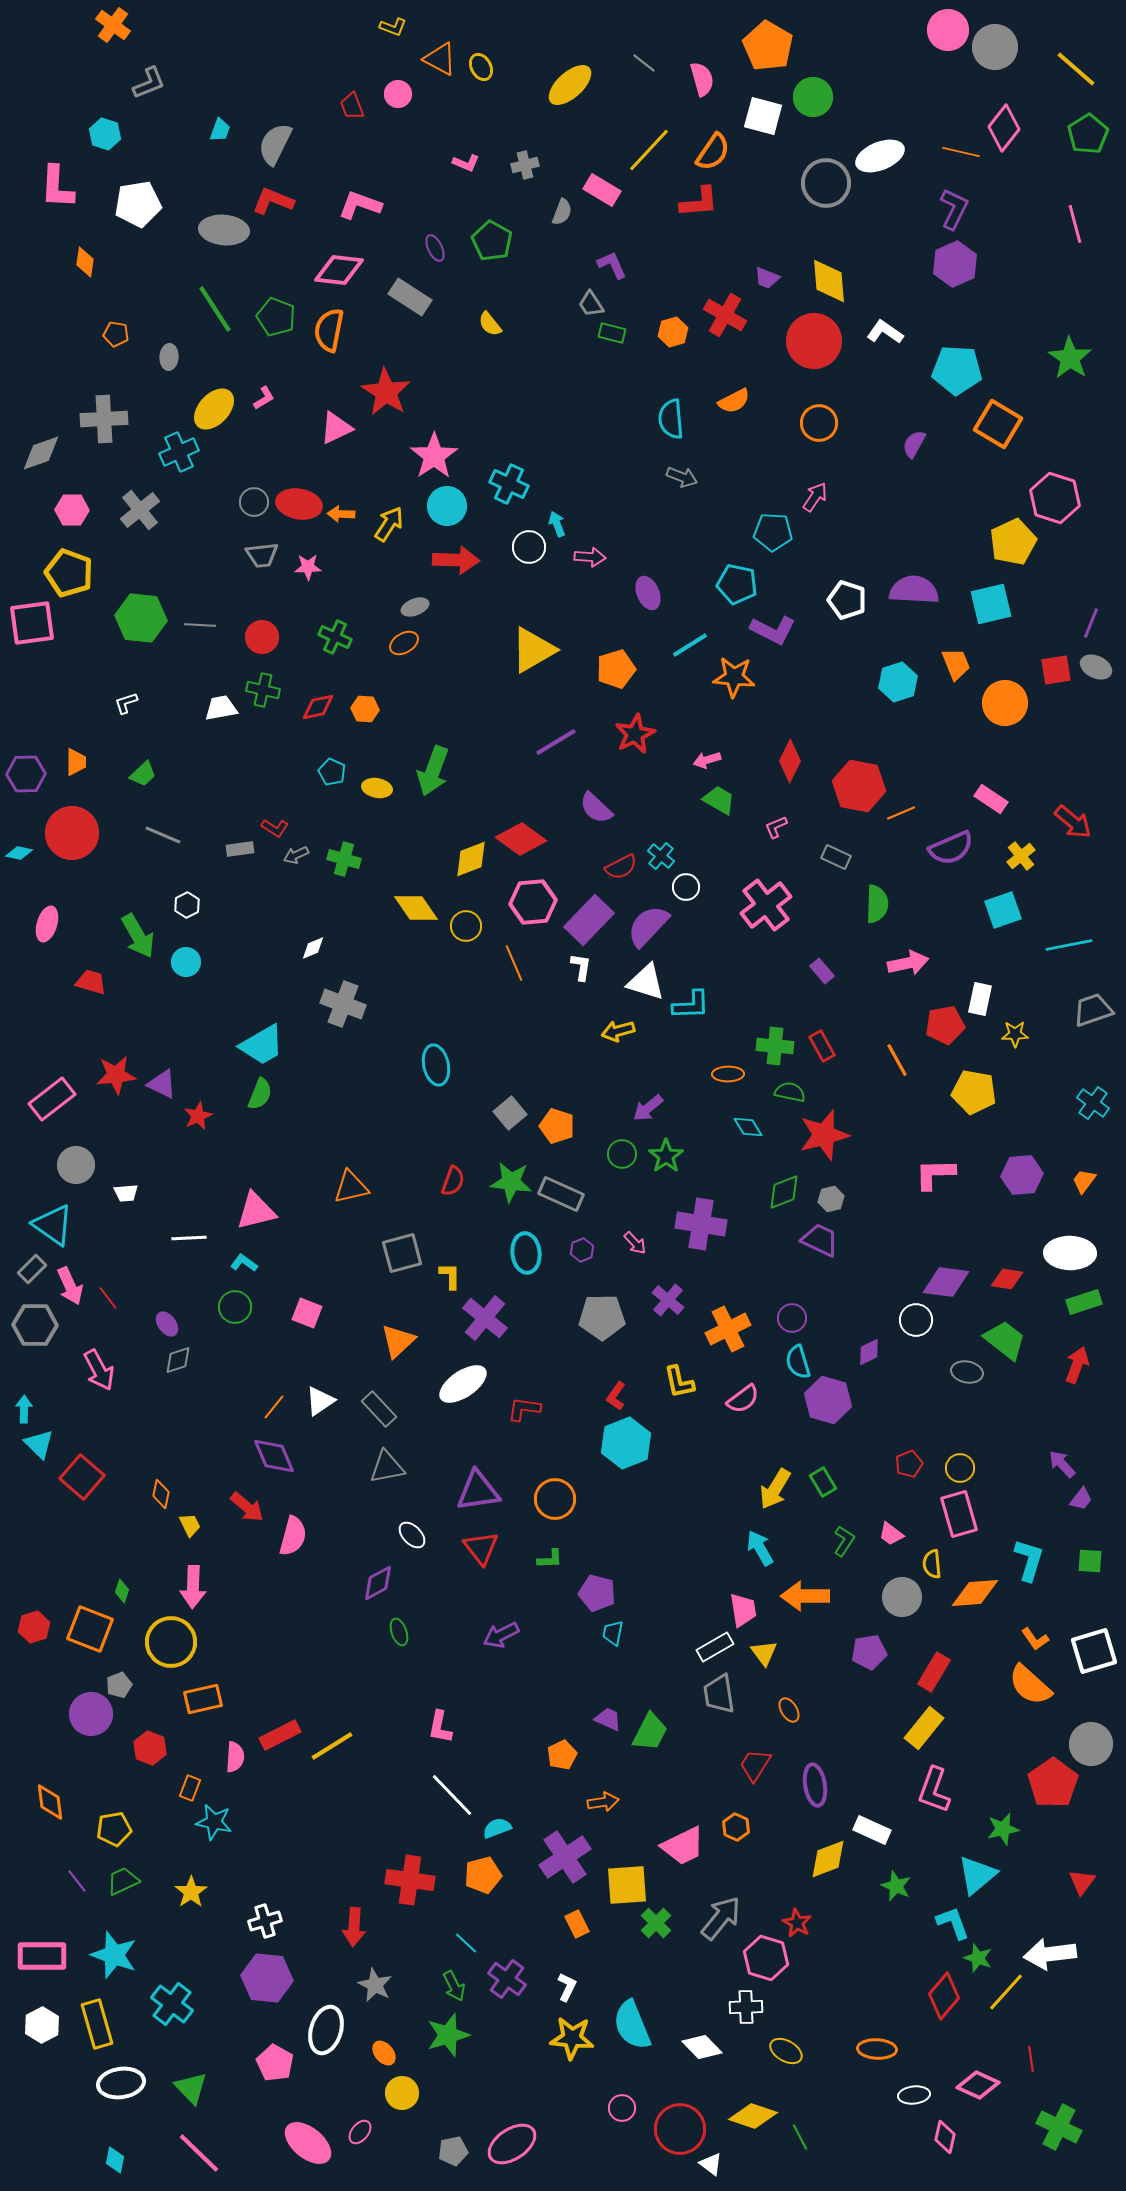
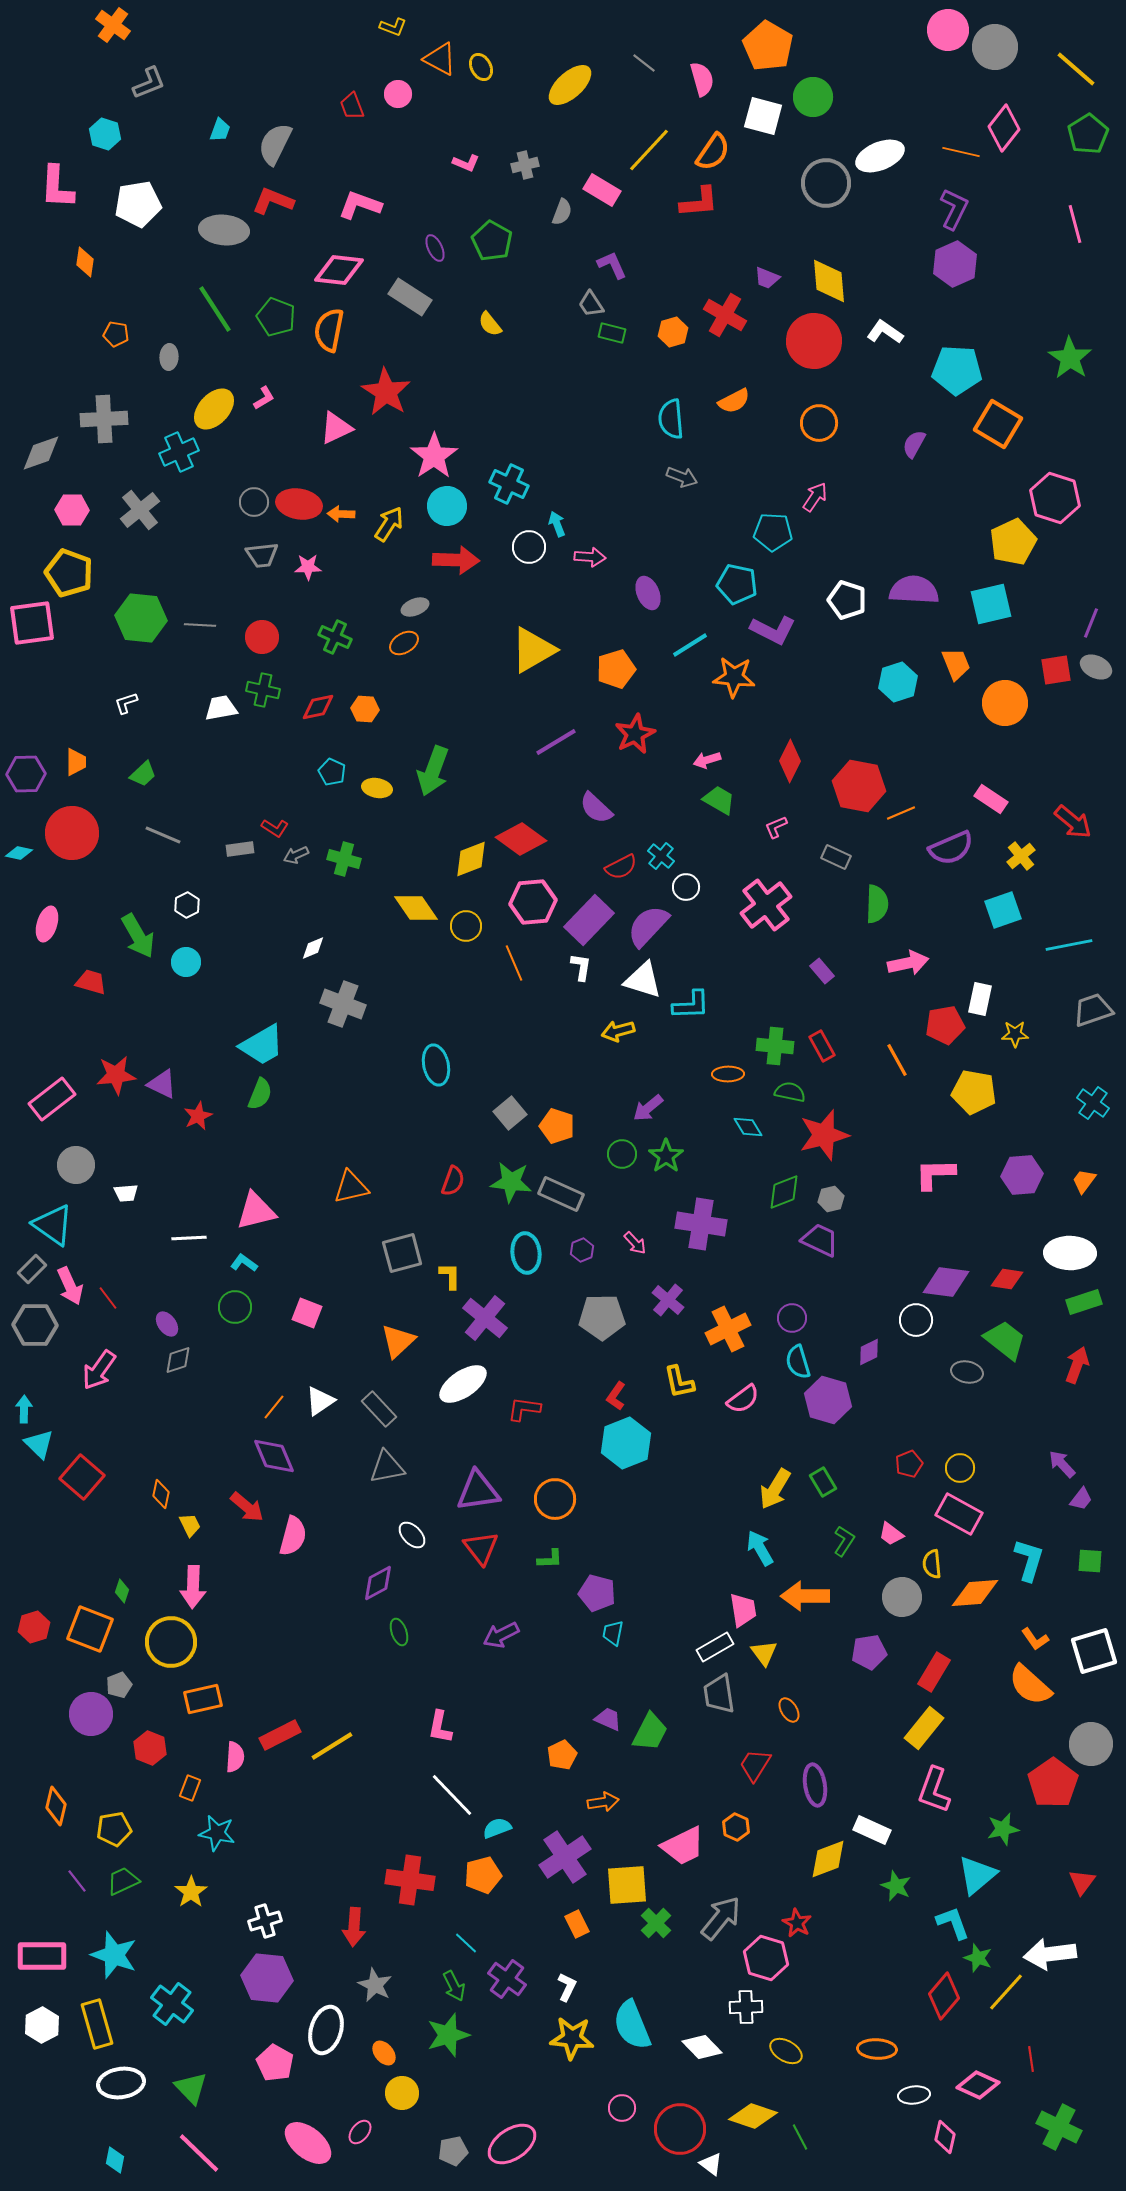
white triangle at (646, 982): moved 3 px left, 2 px up
pink arrow at (99, 1370): rotated 63 degrees clockwise
pink rectangle at (959, 1514): rotated 45 degrees counterclockwise
orange diamond at (50, 1802): moved 6 px right, 4 px down; rotated 21 degrees clockwise
cyan star at (214, 1822): moved 3 px right, 11 px down
